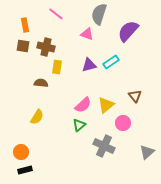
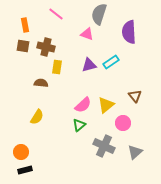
purple semicircle: moved 1 px right, 1 px down; rotated 45 degrees counterclockwise
gray triangle: moved 12 px left
